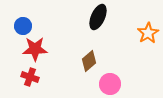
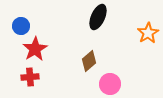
blue circle: moved 2 px left
red star: rotated 30 degrees counterclockwise
red cross: rotated 24 degrees counterclockwise
